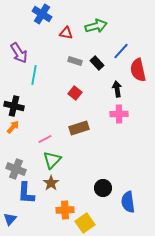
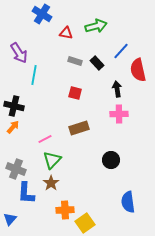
red square: rotated 24 degrees counterclockwise
black circle: moved 8 px right, 28 px up
